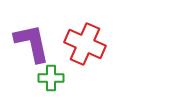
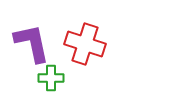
red cross: rotated 6 degrees counterclockwise
